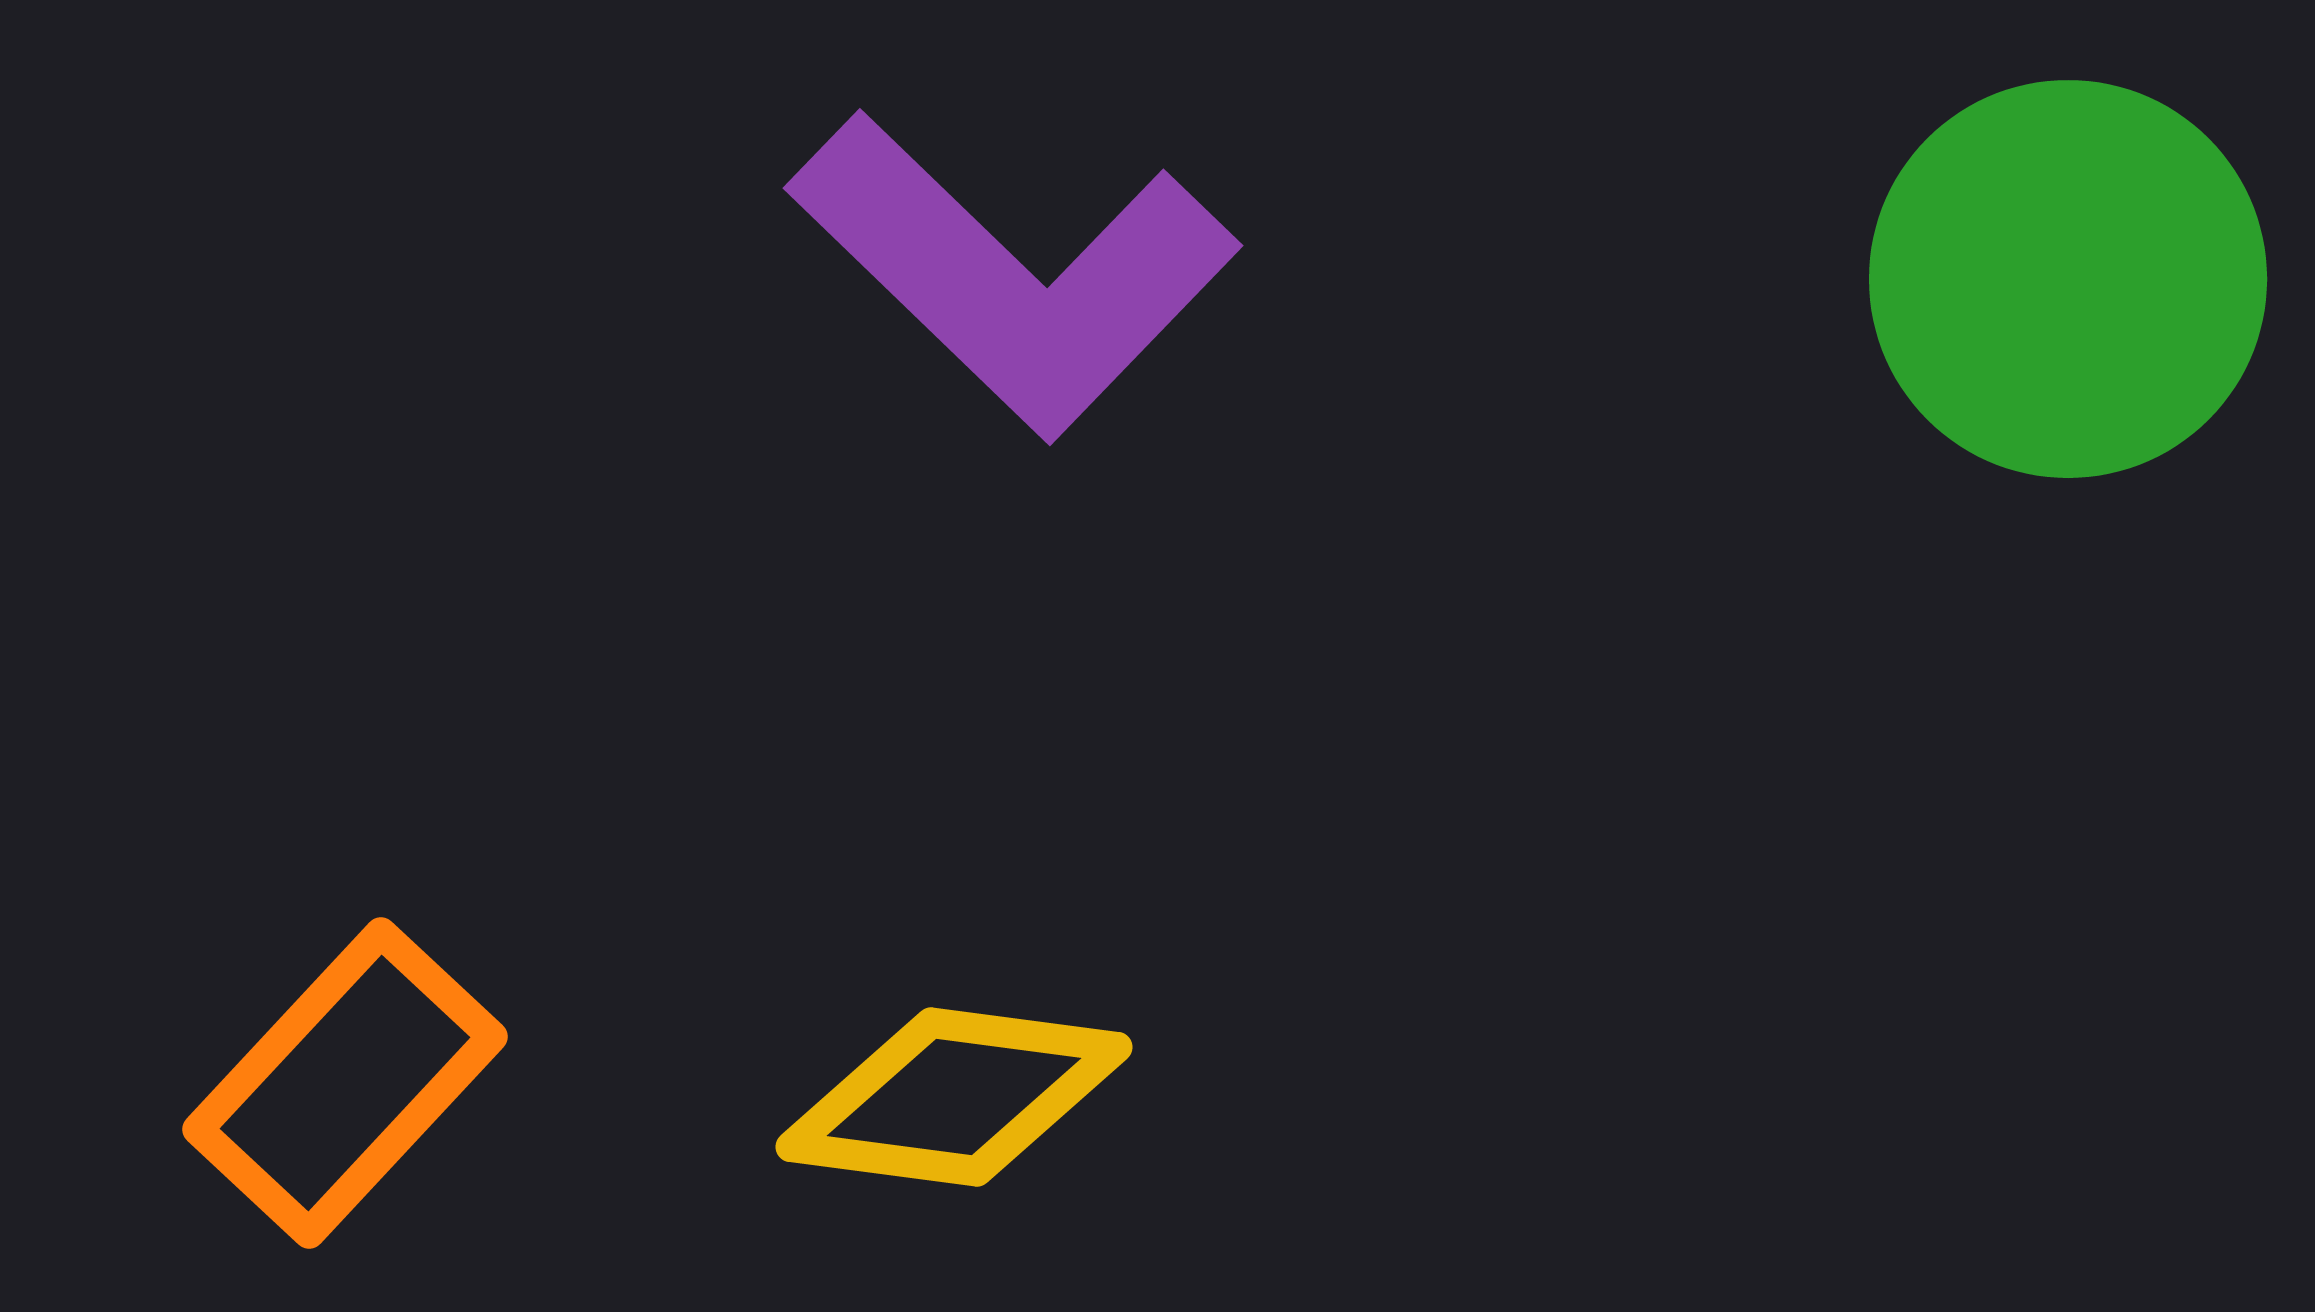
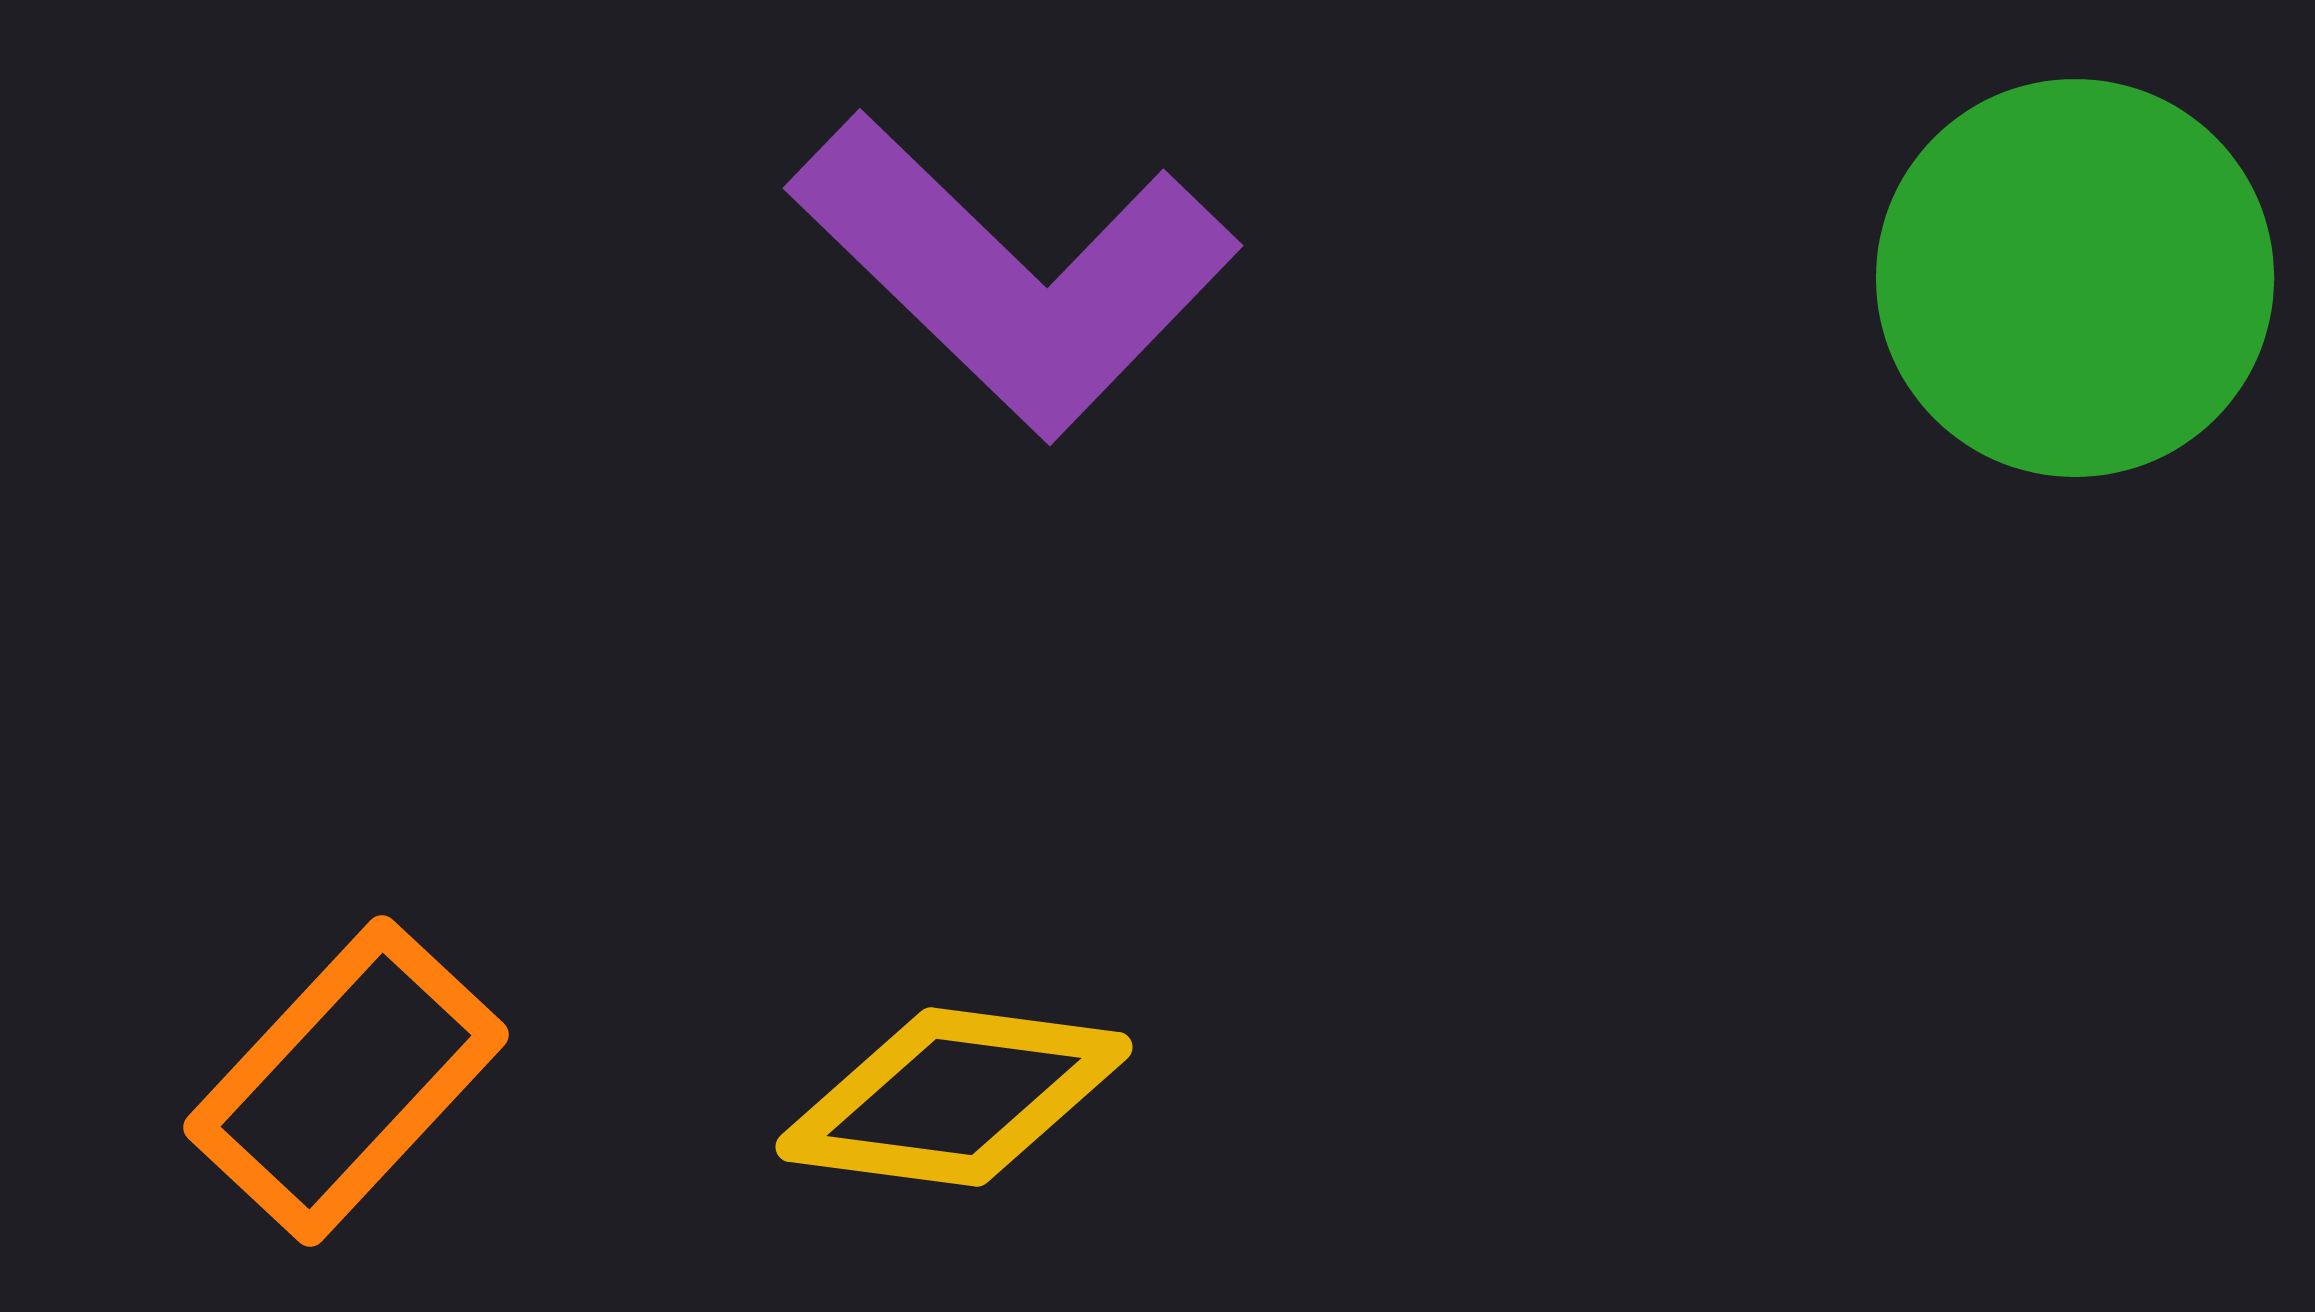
green circle: moved 7 px right, 1 px up
orange rectangle: moved 1 px right, 2 px up
